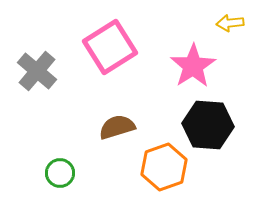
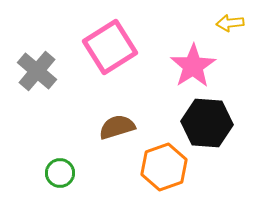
black hexagon: moved 1 px left, 2 px up
